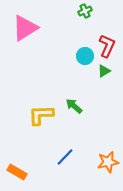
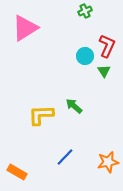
green triangle: rotated 32 degrees counterclockwise
